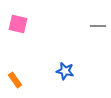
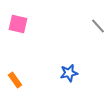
gray line: rotated 49 degrees clockwise
blue star: moved 4 px right, 2 px down; rotated 24 degrees counterclockwise
